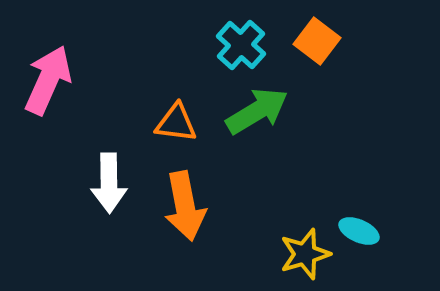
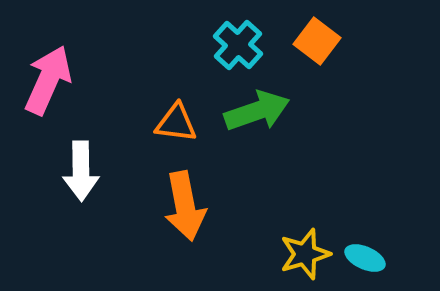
cyan cross: moved 3 px left
green arrow: rotated 12 degrees clockwise
white arrow: moved 28 px left, 12 px up
cyan ellipse: moved 6 px right, 27 px down
